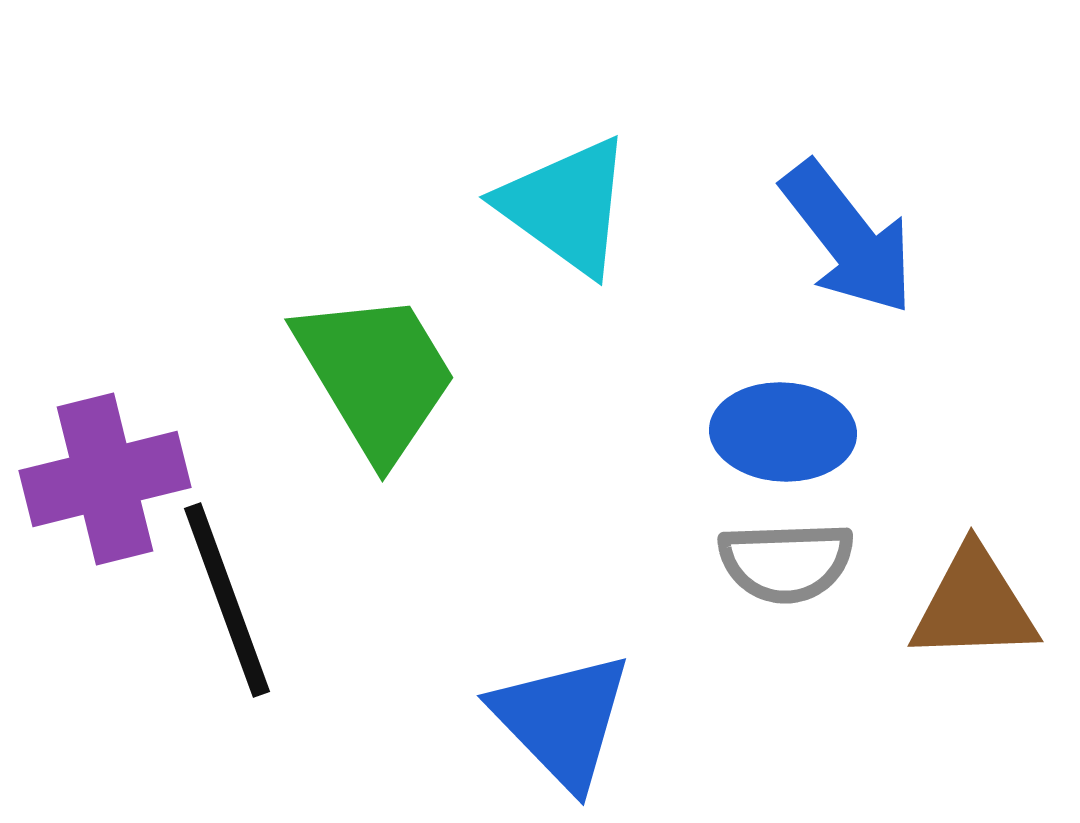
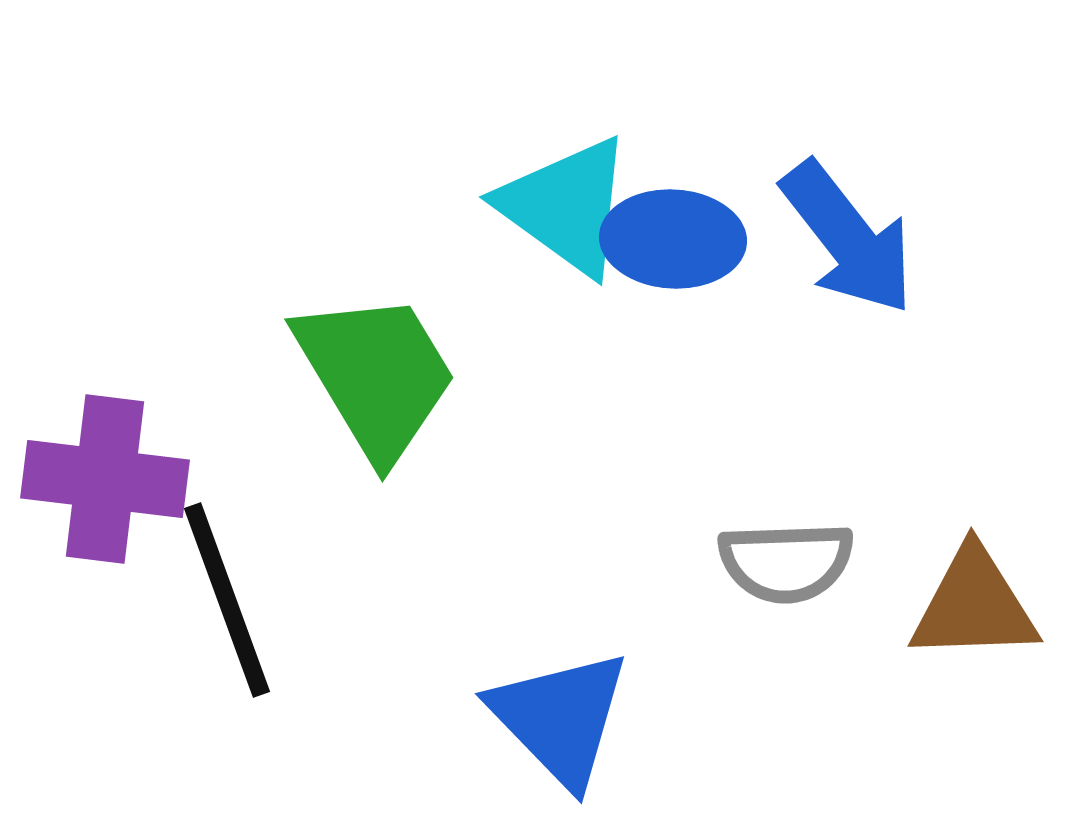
blue ellipse: moved 110 px left, 193 px up
purple cross: rotated 21 degrees clockwise
blue triangle: moved 2 px left, 2 px up
